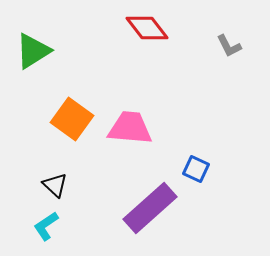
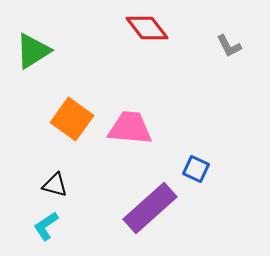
black triangle: rotated 28 degrees counterclockwise
